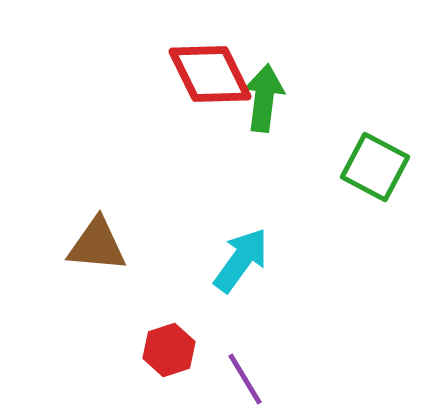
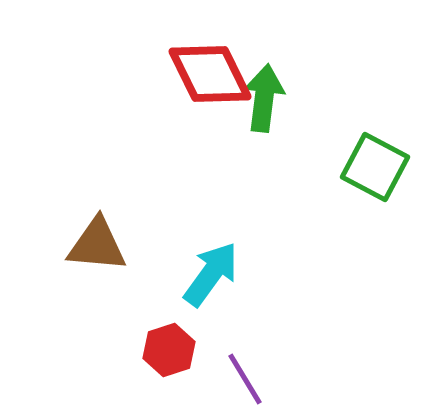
cyan arrow: moved 30 px left, 14 px down
